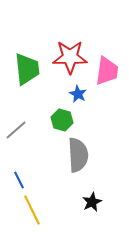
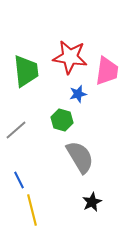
red star: rotated 8 degrees clockwise
green trapezoid: moved 1 px left, 2 px down
blue star: rotated 30 degrees clockwise
gray semicircle: moved 2 px right, 2 px down; rotated 28 degrees counterclockwise
yellow line: rotated 12 degrees clockwise
